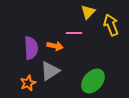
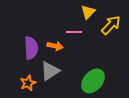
yellow arrow: rotated 65 degrees clockwise
pink line: moved 1 px up
